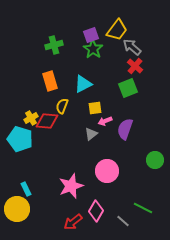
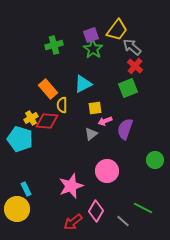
orange rectangle: moved 2 px left, 8 px down; rotated 24 degrees counterclockwise
yellow semicircle: moved 1 px up; rotated 21 degrees counterclockwise
